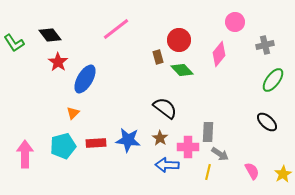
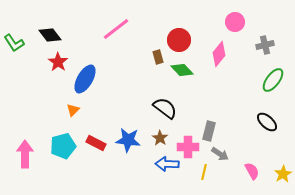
orange triangle: moved 3 px up
gray rectangle: moved 1 px right, 1 px up; rotated 12 degrees clockwise
red rectangle: rotated 30 degrees clockwise
blue arrow: moved 1 px up
yellow line: moved 4 px left
